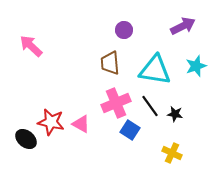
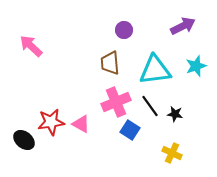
cyan triangle: rotated 16 degrees counterclockwise
pink cross: moved 1 px up
red star: rotated 20 degrees counterclockwise
black ellipse: moved 2 px left, 1 px down
